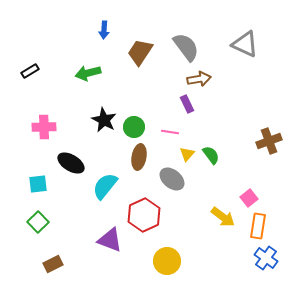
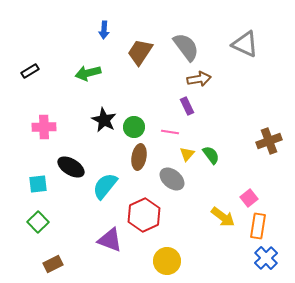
purple rectangle: moved 2 px down
black ellipse: moved 4 px down
blue cross: rotated 10 degrees clockwise
